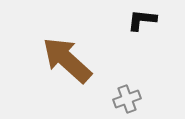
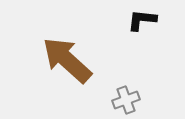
gray cross: moved 1 px left, 1 px down
